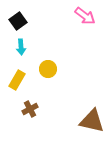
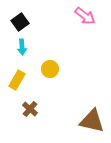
black square: moved 2 px right, 1 px down
cyan arrow: moved 1 px right
yellow circle: moved 2 px right
brown cross: rotated 21 degrees counterclockwise
